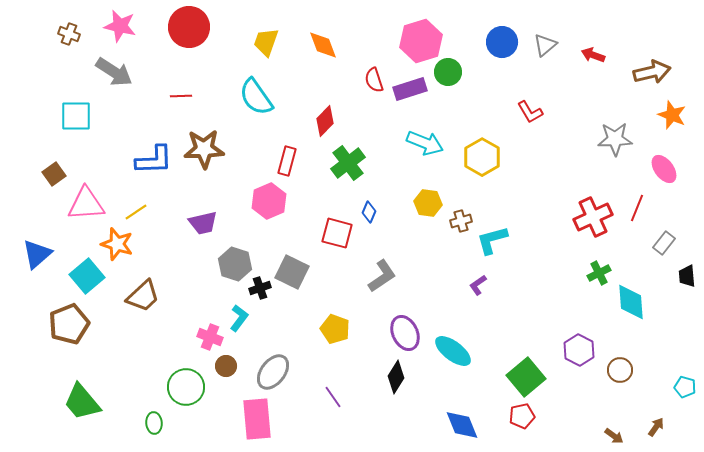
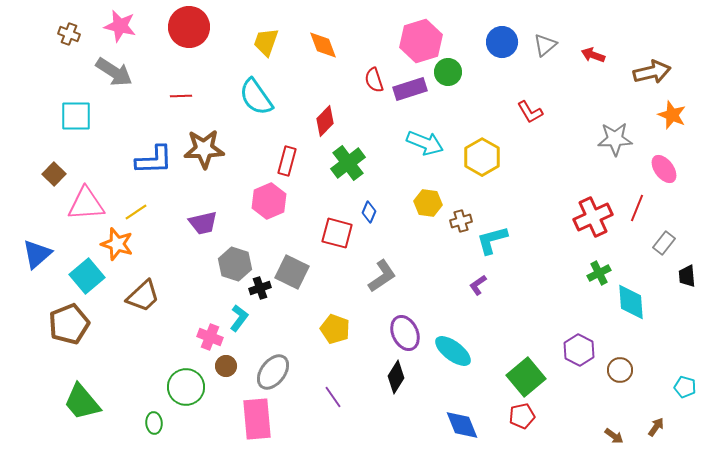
brown square at (54, 174): rotated 10 degrees counterclockwise
